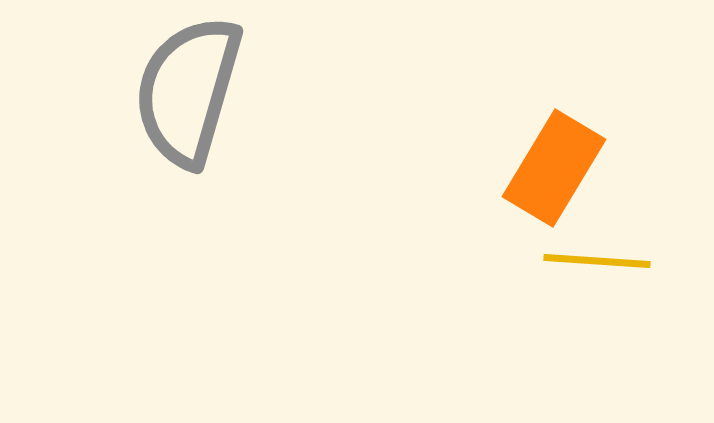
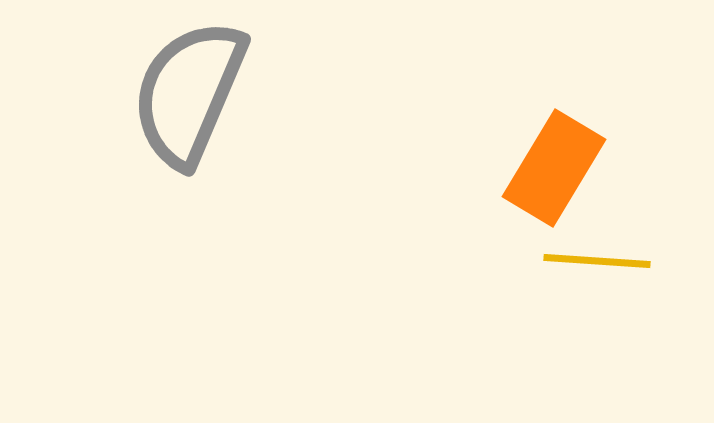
gray semicircle: moved 1 px right, 2 px down; rotated 7 degrees clockwise
